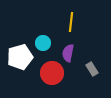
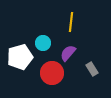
purple semicircle: rotated 30 degrees clockwise
